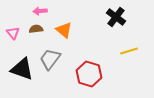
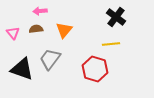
orange triangle: rotated 30 degrees clockwise
yellow line: moved 18 px left, 7 px up; rotated 12 degrees clockwise
red hexagon: moved 6 px right, 5 px up
